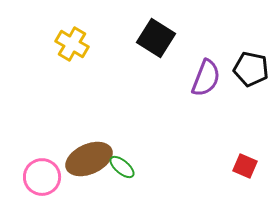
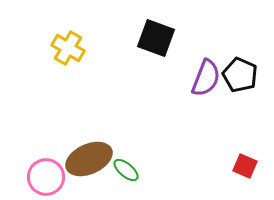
black square: rotated 12 degrees counterclockwise
yellow cross: moved 4 px left, 4 px down
black pentagon: moved 11 px left, 6 px down; rotated 12 degrees clockwise
green ellipse: moved 4 px right, 3 px down
pink circle: moved 4 px right
